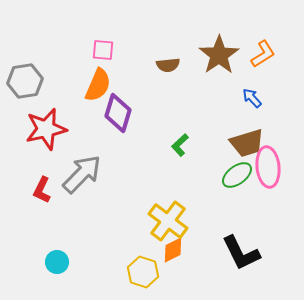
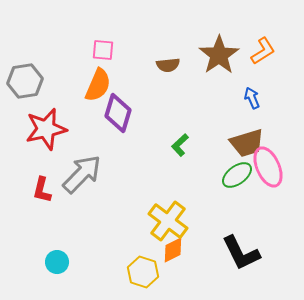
orange L-shape: moved 3 px up
blue arrow: rotated 20 degrees clockwise
pink ellipse: rotated 18 degrees counterclockwise
red L-shape: rotated 12 degrees counterclockwise
